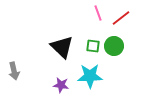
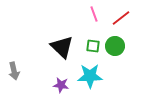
pink line: moved 4 px left, 1 px down
green circle: moved 1 px right
